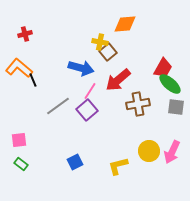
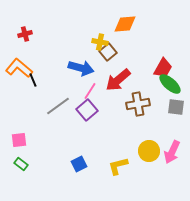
blue square: moved 4 px right, 2 px down
